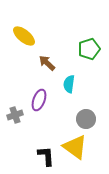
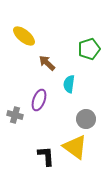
gray cross: rotated 35 degrees clockwise
